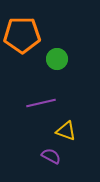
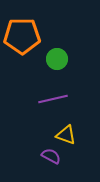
orange pentagon: moved 1 px down
purple line: moved 12 px right, 4 px up
yellow triangle: moved 4 px down
